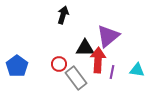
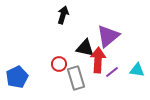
black triangle: rotated 12 degrees clockwise
blue pentagon: moved 11 px down; rotated 10 degrees clockwise
purple line: rotated 40 degrees clockwise
gray rectangle: rotated 20 degrees clockwise
